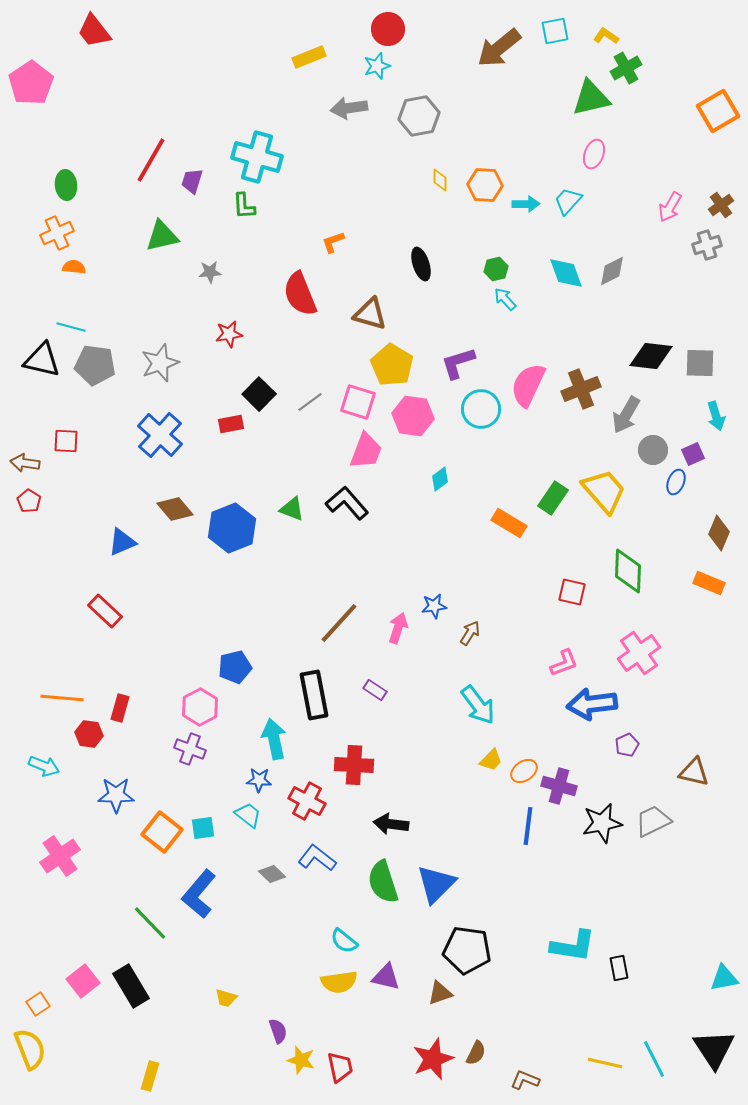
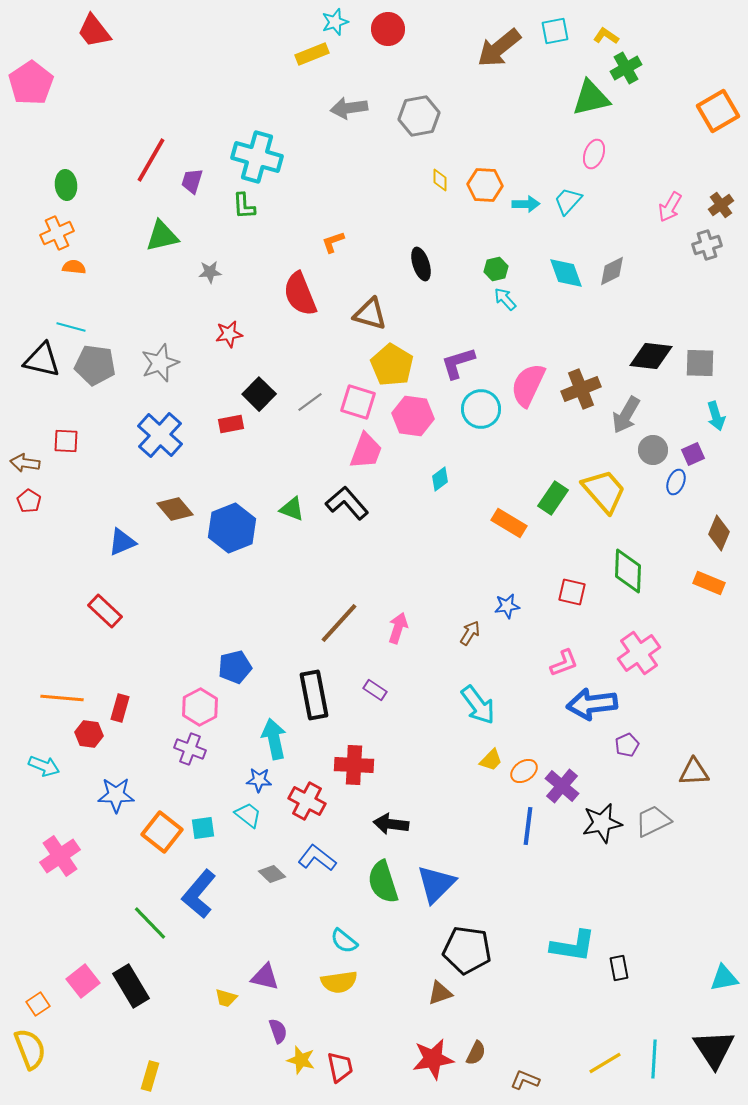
yellow rectangle at (309, 57): moved 3 px right, 3 px up
cyan star at (377, 66): moved 42 px left, 44 px up
blue star at (434, 606): moved 73 px right
brown triangle at (694, 772): rotated 16 degrees counterclockwise
purple cross at (559, 786): moved 3 px right; rotated 24 degrees clockwise
purple triangle at (386, 977): moved 121 px left
red star at (433, 1059): rotated 12 degrees clockwise
cyan line at (654, 1059): rotated 30 degrees clockwise
yellow line at (605, 1063): rotated 44 degrees counterclockwise
